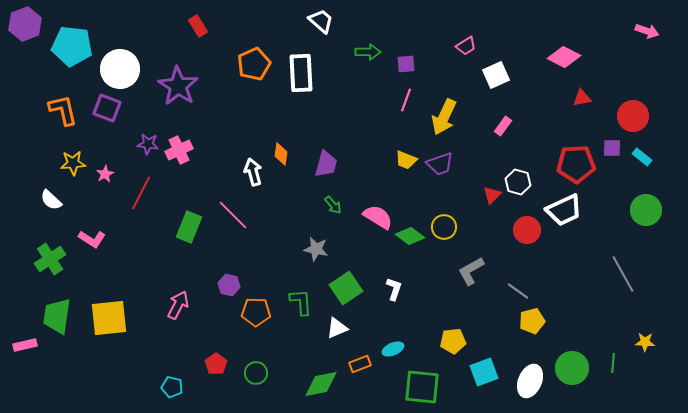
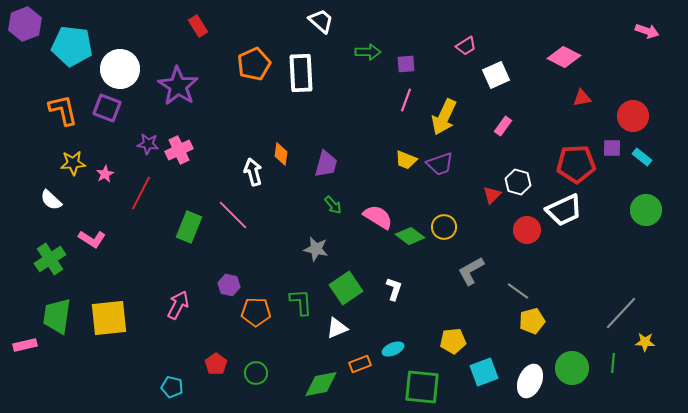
gray line at (623, 274): moved 2 px left, 39 px down; rotated 72 degrees clockwise
